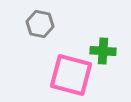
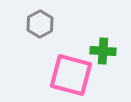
gray hexagon: rotated 20 degrees clockwise
